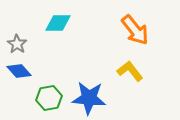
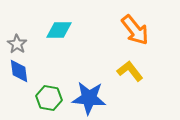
cyan diamond: moved 1 px right, 7 px down
blue diamond: rotated 35 degrees clockwise
green hexagon: rotated 20 degrees clockwise
